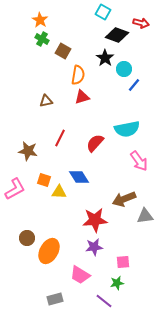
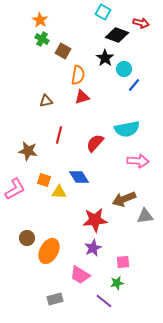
red line: moved 1 px left, 3 px up; rotated 12 degrees counterclockwise
pink arrow: moved 1 px left; rotated 50 degrees counterclockwise
purple star: moved 1 px left, 1 px down; rotated 18 degrees counterclockwise
